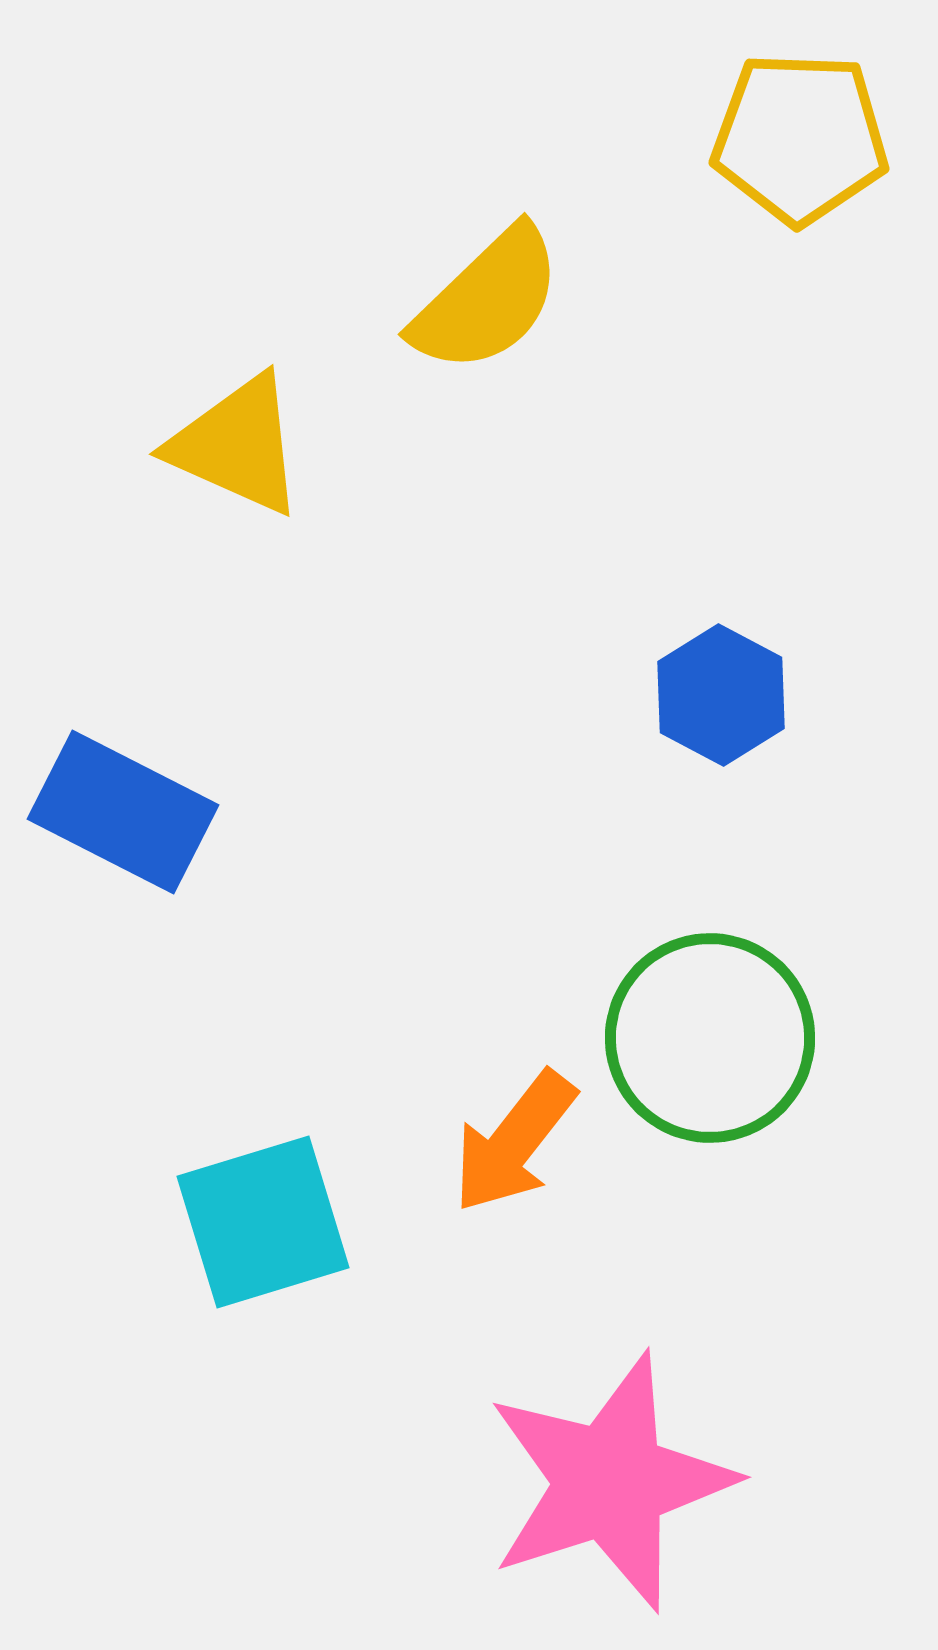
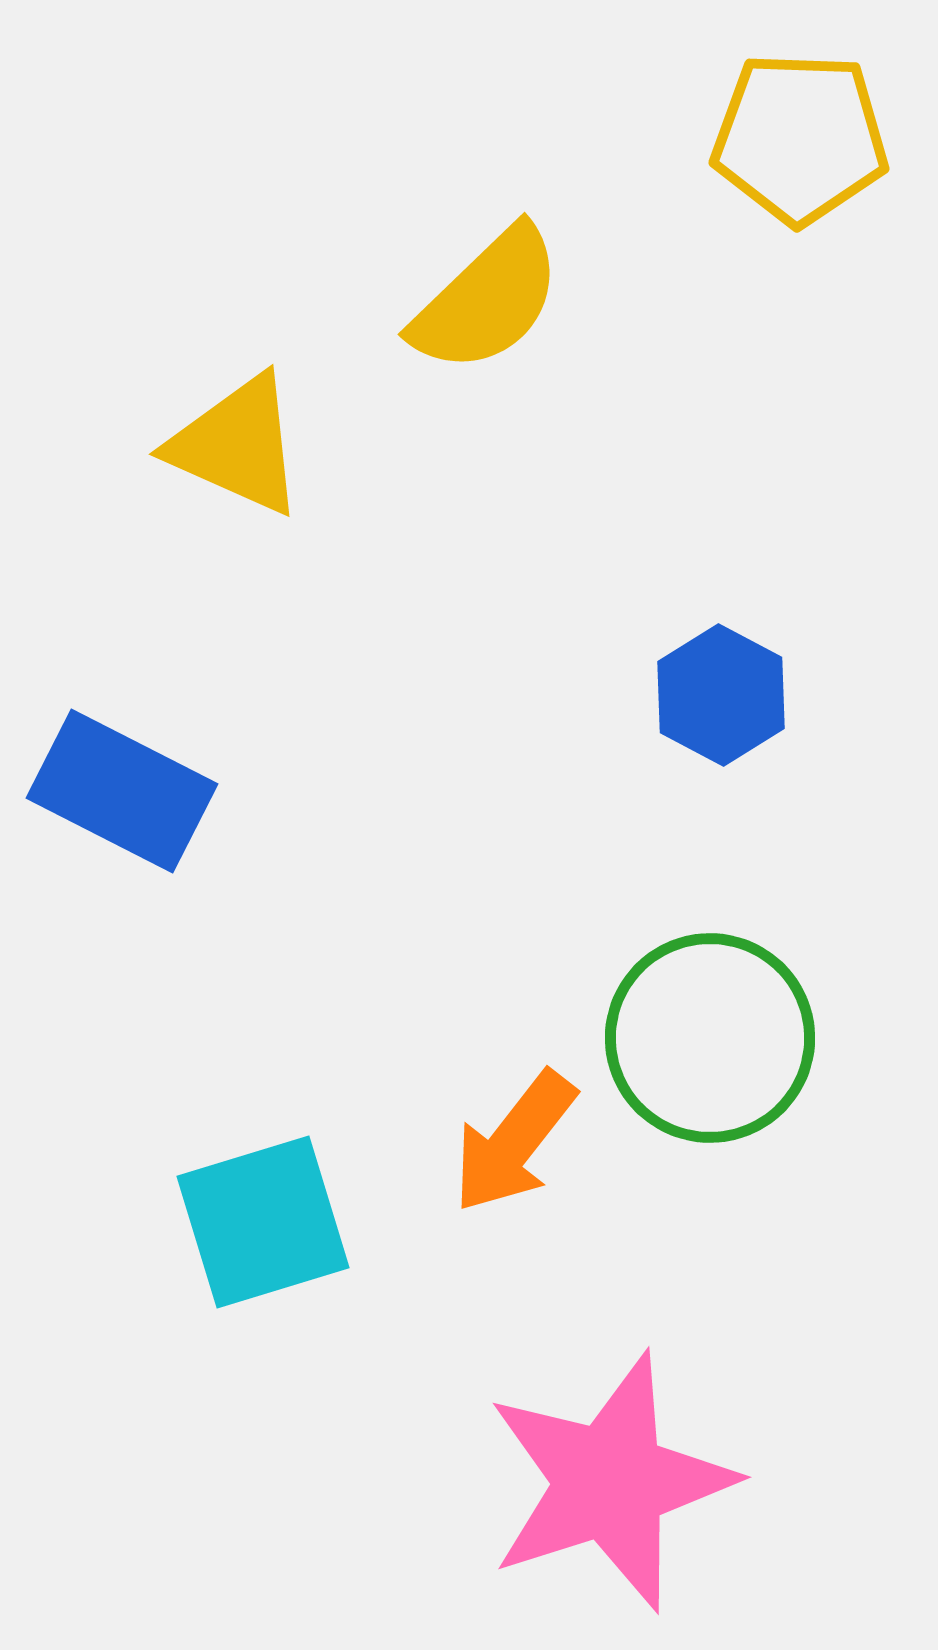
blue rectangle: moved 1 px left, 21 px up
